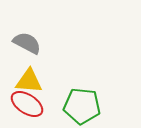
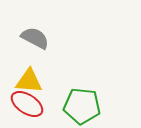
gray semicircle: moved 8 px right, 5 px up
